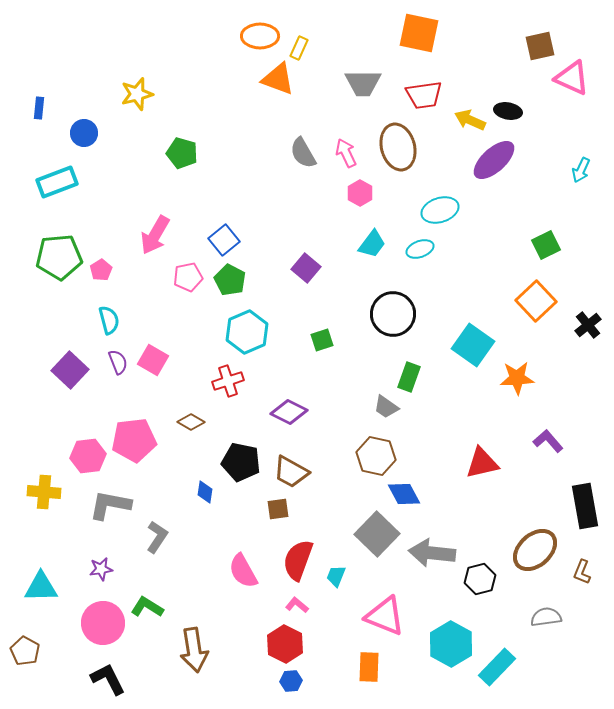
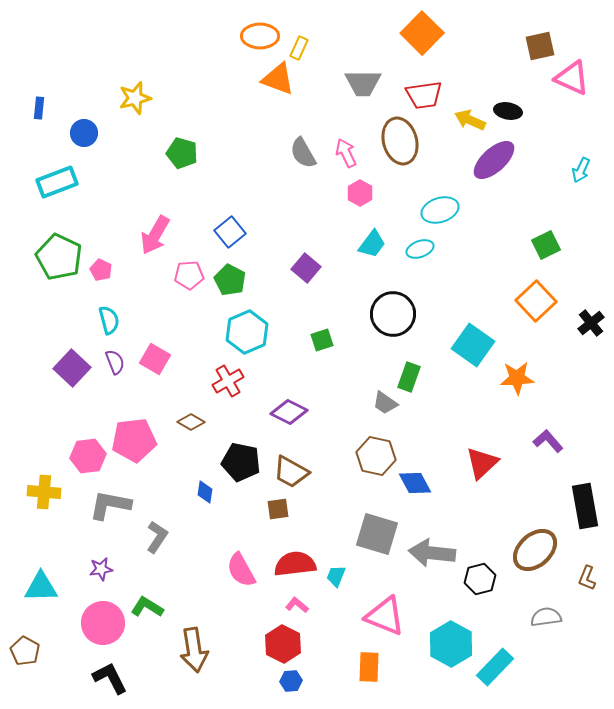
orange square at (419, 33): moved 3 px right; rotated 33 degrees clockwise
yellow star at (137, 94): moved 2 px left, 4 px down
brown ellipse at (398, 147): moved 2 px right, 6 px up
blue square at (224, 240): moved 6 px right, 8 px up
green pentagon at (59, 257): rotated 30 degrees clockwise
pink pentagon at (101, 270): rotated 15 degrees counterclockwise
pink pentagon at (188, 277): moved 1 px right, 2 px up; rotated 8 degrees clockwise
black cross at (588, 325): moved 3 px right, 2 px up
pink square at (153, 360): moved 2 px right, 1 px up
purple semicircle at (118, 362): moved 3 px left
purple square at (70, 370): moved 2 px right, 2 px up
red cross at (228, 381): rotated 12 degrees counterclockwise
gray trapezoid at (386, 407): moved 1 px left, 4 px up
red triangle at (482, 463): rotated 30 degrees counterclockwise
blue diamond at (404, 494): moved 11 px right, 11 px up
gray square at (377, 534): rotated 27 degrees counterclockwise
red semicircle at (298, 560): moved 3 px left, 4 px down; rotated 63 degrees clockwise
pink semicircle at (243, 571): moved 2 px left, 1 px up
brown L-shape at (582, 572): moved 5 px right, 6 px down
red hexagon at (285, 644): moved 2 px left
cyan rectangle at (497, 667): moved 2 px left
black L-shape at (108, 679): moved 2 px right, 1 px up
